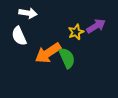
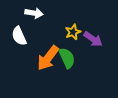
white arrow: moved 6 px right
purple arrow: moved 3 px left, 13 px down; rotated 66 degrees clockwise
yellow star: moved 3 px left
orange arrow: moved 5 px down; rotated 20 degrees counterclockwise
